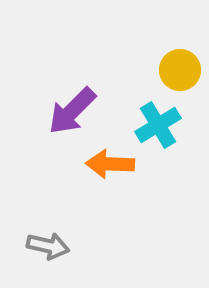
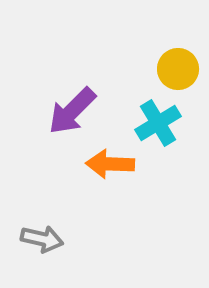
yellow circle: moved 2 px left, 1 px up
cyan cross: moved 2 px up
gray arrow: moved 6 px left, 7 px up
